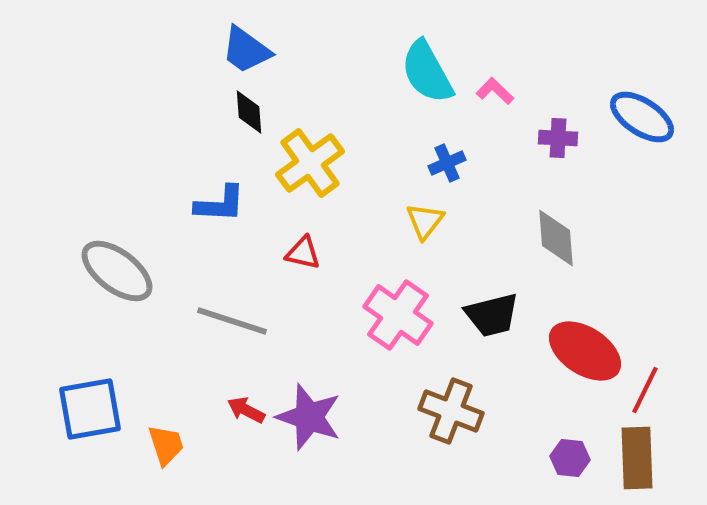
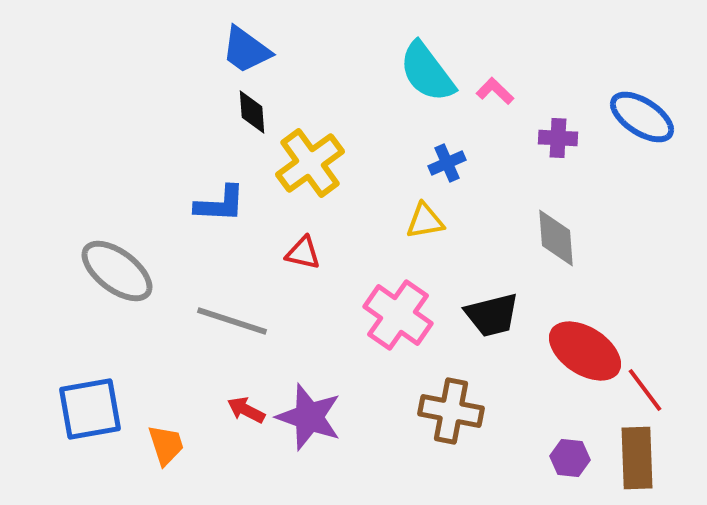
cyan semicircle: rotated 8 degrees counterclockwise
black diamond: moved 3 px right
yellow triangle: rotated 42 degrees clockwise
red line: rotated 63 degrees counterclockwise
brown cross: rotated 10 degrees counterclockwise
